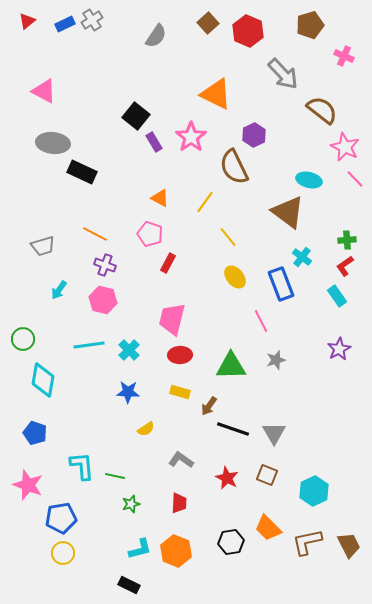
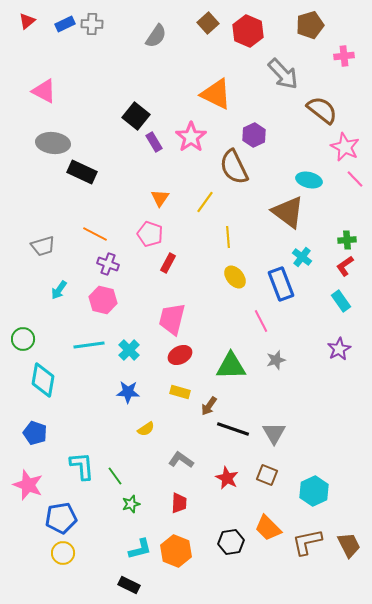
gray cross at (92, 20): moved 4 px down; rotated 35 degrees clockwise
pink cross at (344, 56): rotated 30 degrees counterclockwise
orange triangle at (160, 198): rotated 36 degrees clockwise
yellow line at (228, 237): rotated 35 degrees clockwise
purple cross at (105, 265): moved 3 px right, 1 px up
cyan rectangle at (337, 296): moved 4 px right, 5 px down
red ellipse at (180, 355): rotated 25 degrees counterclockwise
green line at (115, 476): rotated 42 degrees clockwise
